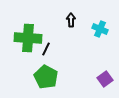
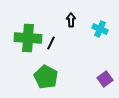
black line: moved 5 px right, 6 px up
